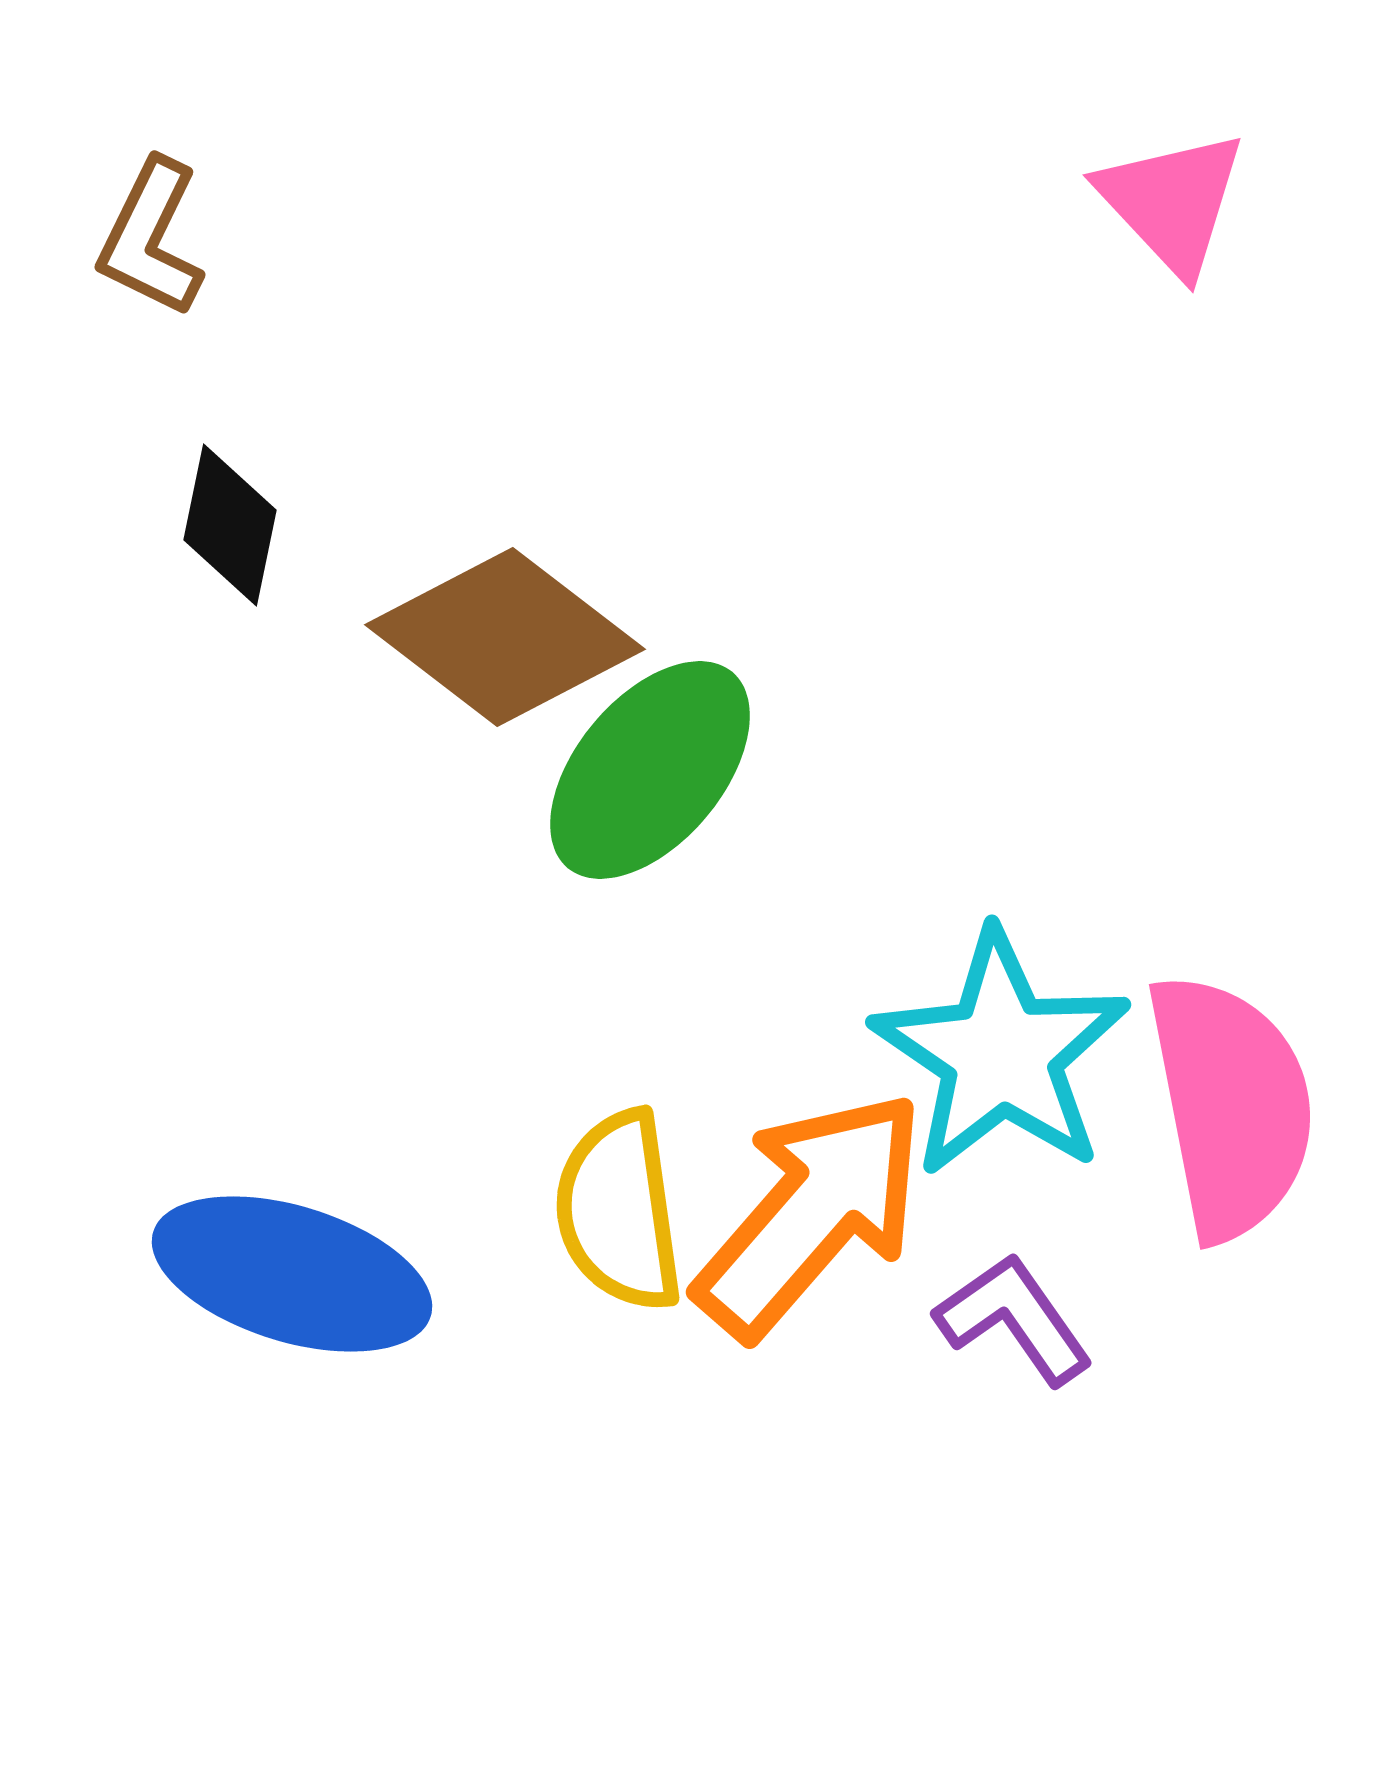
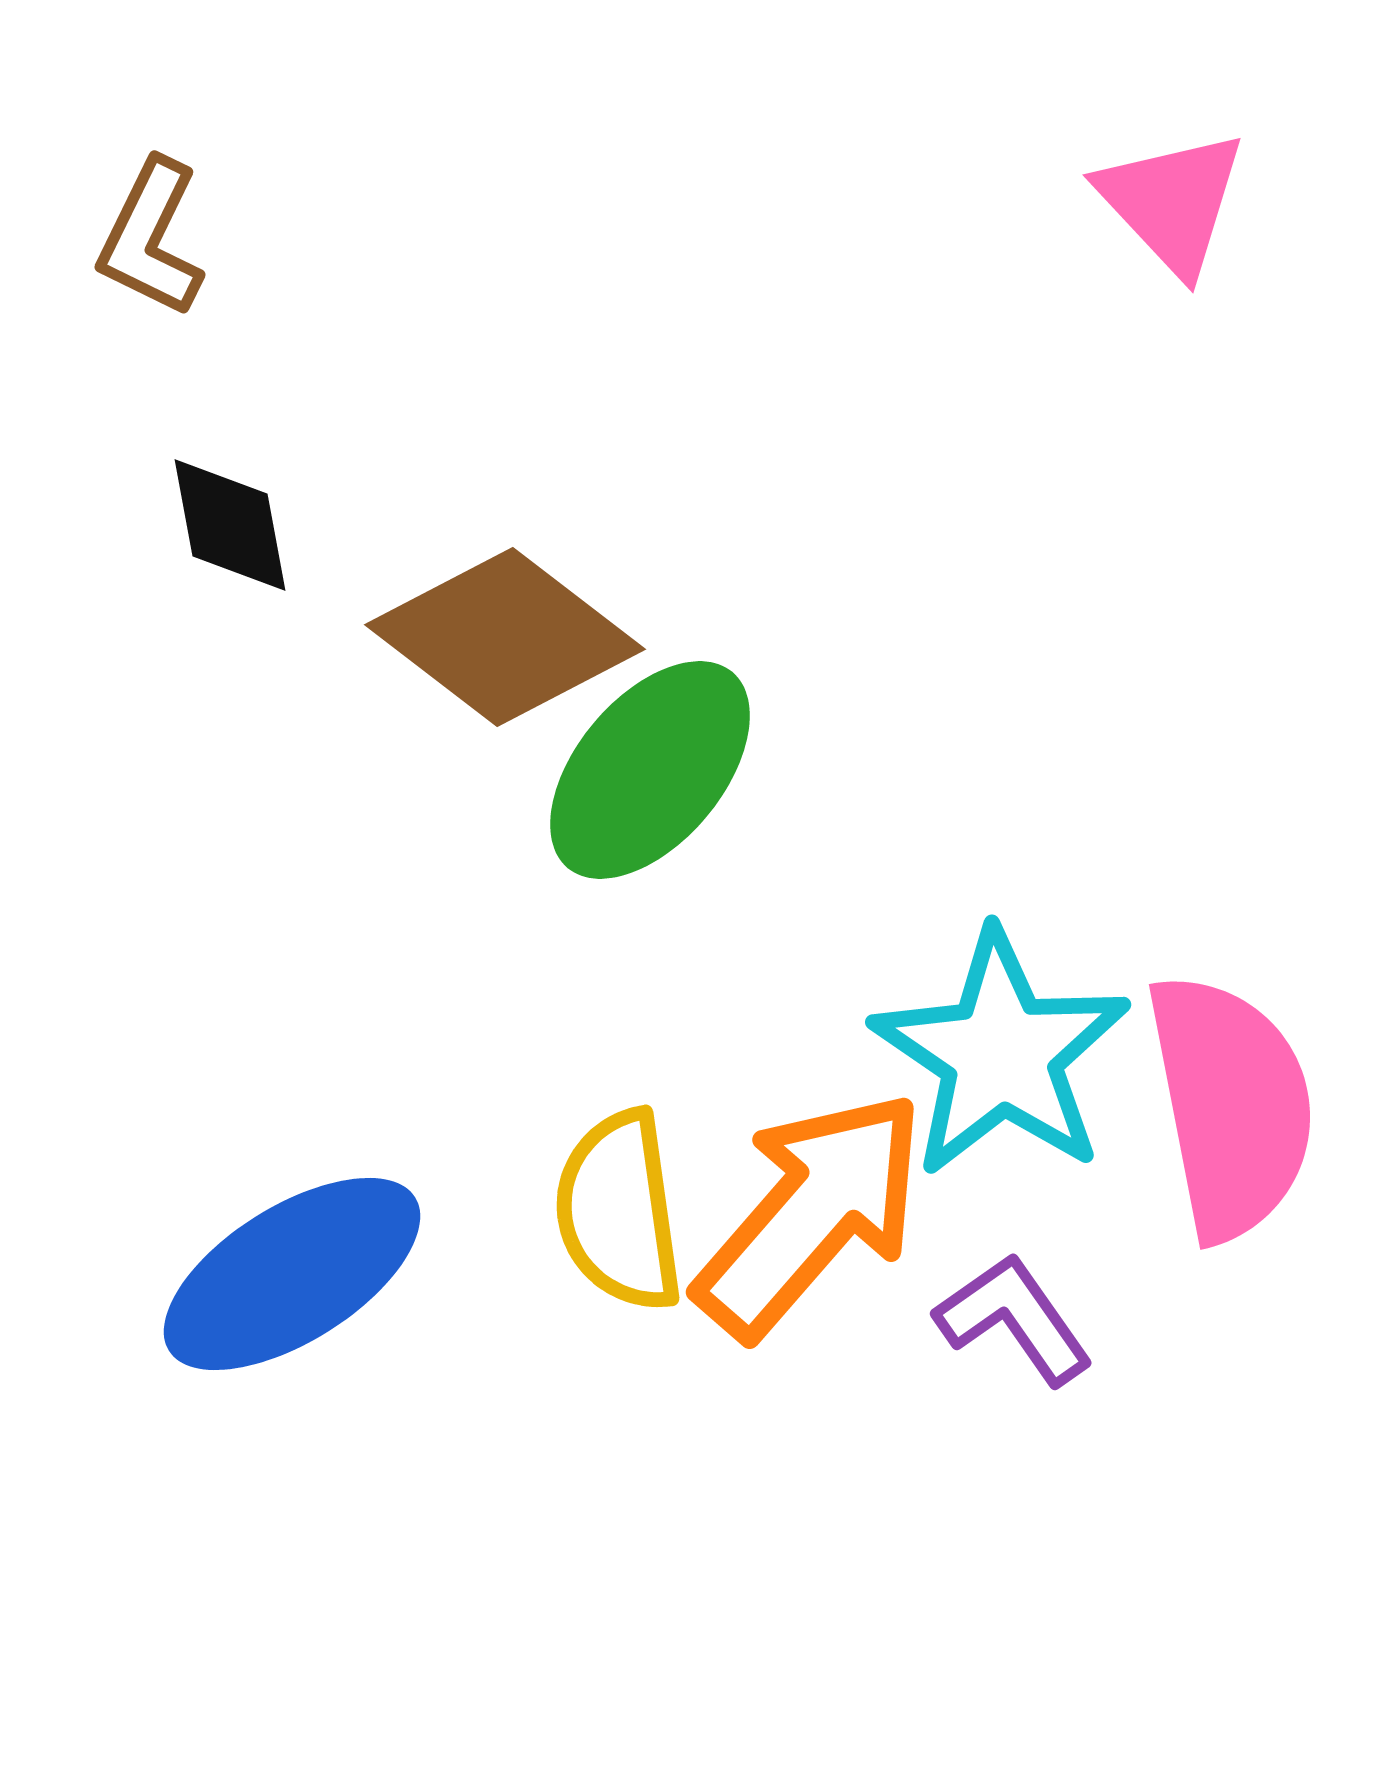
black diamond: rotated 22 degrees counterclockwise
blue ellipse: rotated 49 degrees counterclockwise
